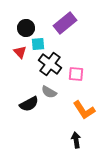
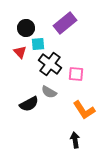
black arrow: moved 1 px left
